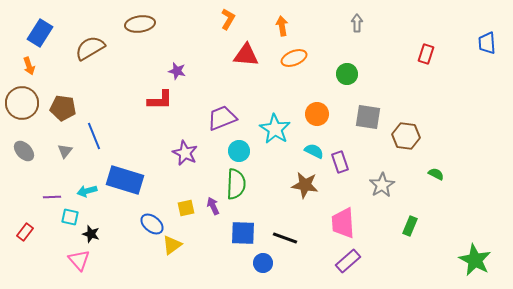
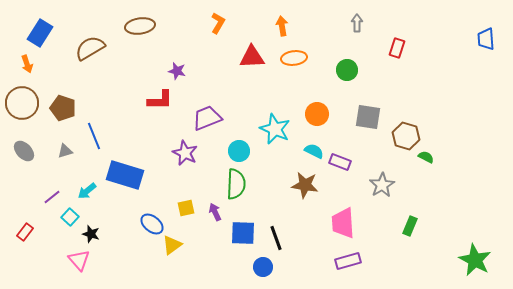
orange L-shape at (228, 19): moved 10 px left, 4 px down
brown ellipse at (140, 24): moved 2 px down
blue trapezoid at (487, 43): moved 1 px left, 4 px up
red rectangle at (426, 54): moved 29 px left, 6 px up
red triangle at (246, 55): moved 6 px right, 2 px down; rotated 8 degrees counterclockwise
orange ellipse at (294, 58): rotated 15 degrees clockwise
orange arrow at (29, 66): moved 2 px left, 2 px up
green circle at (347, 74): moved 4 px up
brown pentagon at (63, 108): rotated 10 degrees clockwise
purple trapezoid at (222, 118): moved 15 px left
cyan star at (275, 129): rotated 8 degrees counterclockwise
brown hexagon at (406, 136): rotated 8 degrees clockwise
gray triangle at (65, 151): rotated 35 degrees clockwise
purple rectangle at (340, 162): rotated 50 degrees counterclockwise
green semicircle at (436, 174): moved 10 px left, 17 px up
blue rectangle at (125, 180): moved 5 px up
cyan arrow at (87, 191): rotated 24 degrees counterclockwise
purple line at (52, 197): rotated 36 degrees counterclockwise
purple arrow at (213, 206): moved 2 px right, 6 px down
cyan square at (70, 217): rotated 30 degrees clockwise
black line at (285, 238): moved 9 px left; rotated 50 degrees clockwise
purple rectangle at (348, 261): rotated 25 degrees clockwise
blue circle at (263, 263): moved 4 px down
